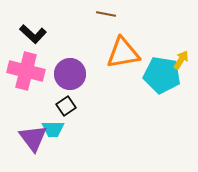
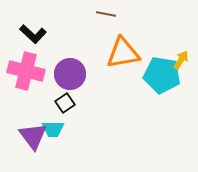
black square: moved 1 px left, 3 px up
purple triangle: moved 2 px up
